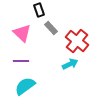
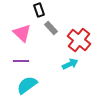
red cross: moved 2 px right, 1 px up
cyan semicircle: moved 2 px right, 1 px up
